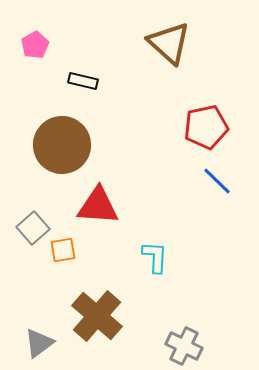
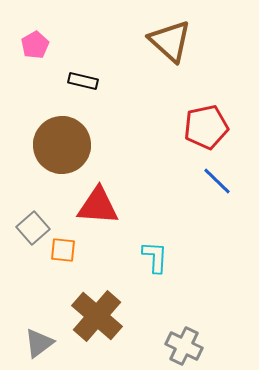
brown triangle: moved 1 px right, 2 px up
orange square: rotated 16 degrees clockwise
